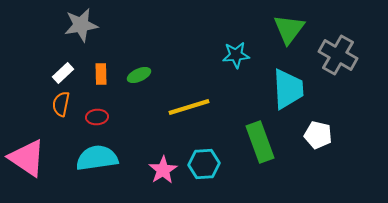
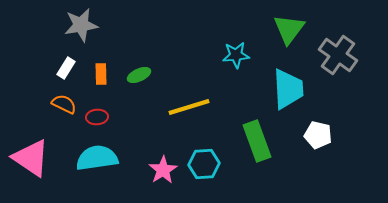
gray cross: rotated 6 degrees clockwise
white rectangle: moved 3 px right, 5 px up; rotated 15 degrees counterclockwise
orange semicircle: moved 3 px right; rotated 105 degrees clockwise
green rectangle: moved 3 px left, 1 px up
pink triangle: moved 4 px right
